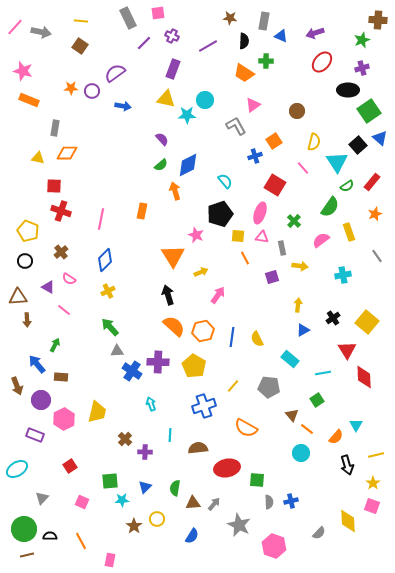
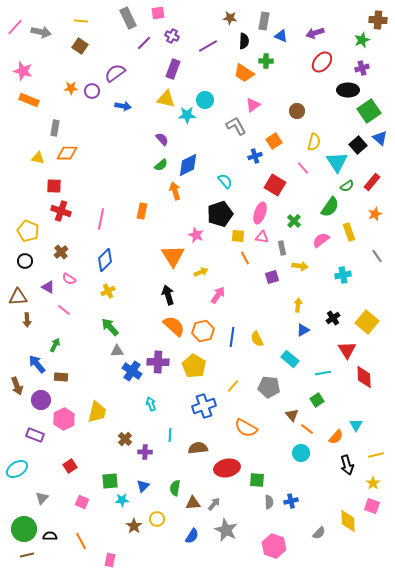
blue triangle at (145, 487): moved 2 px left, 1 px up
gray star at (239, 525): moved 13 px left, 5 px down
